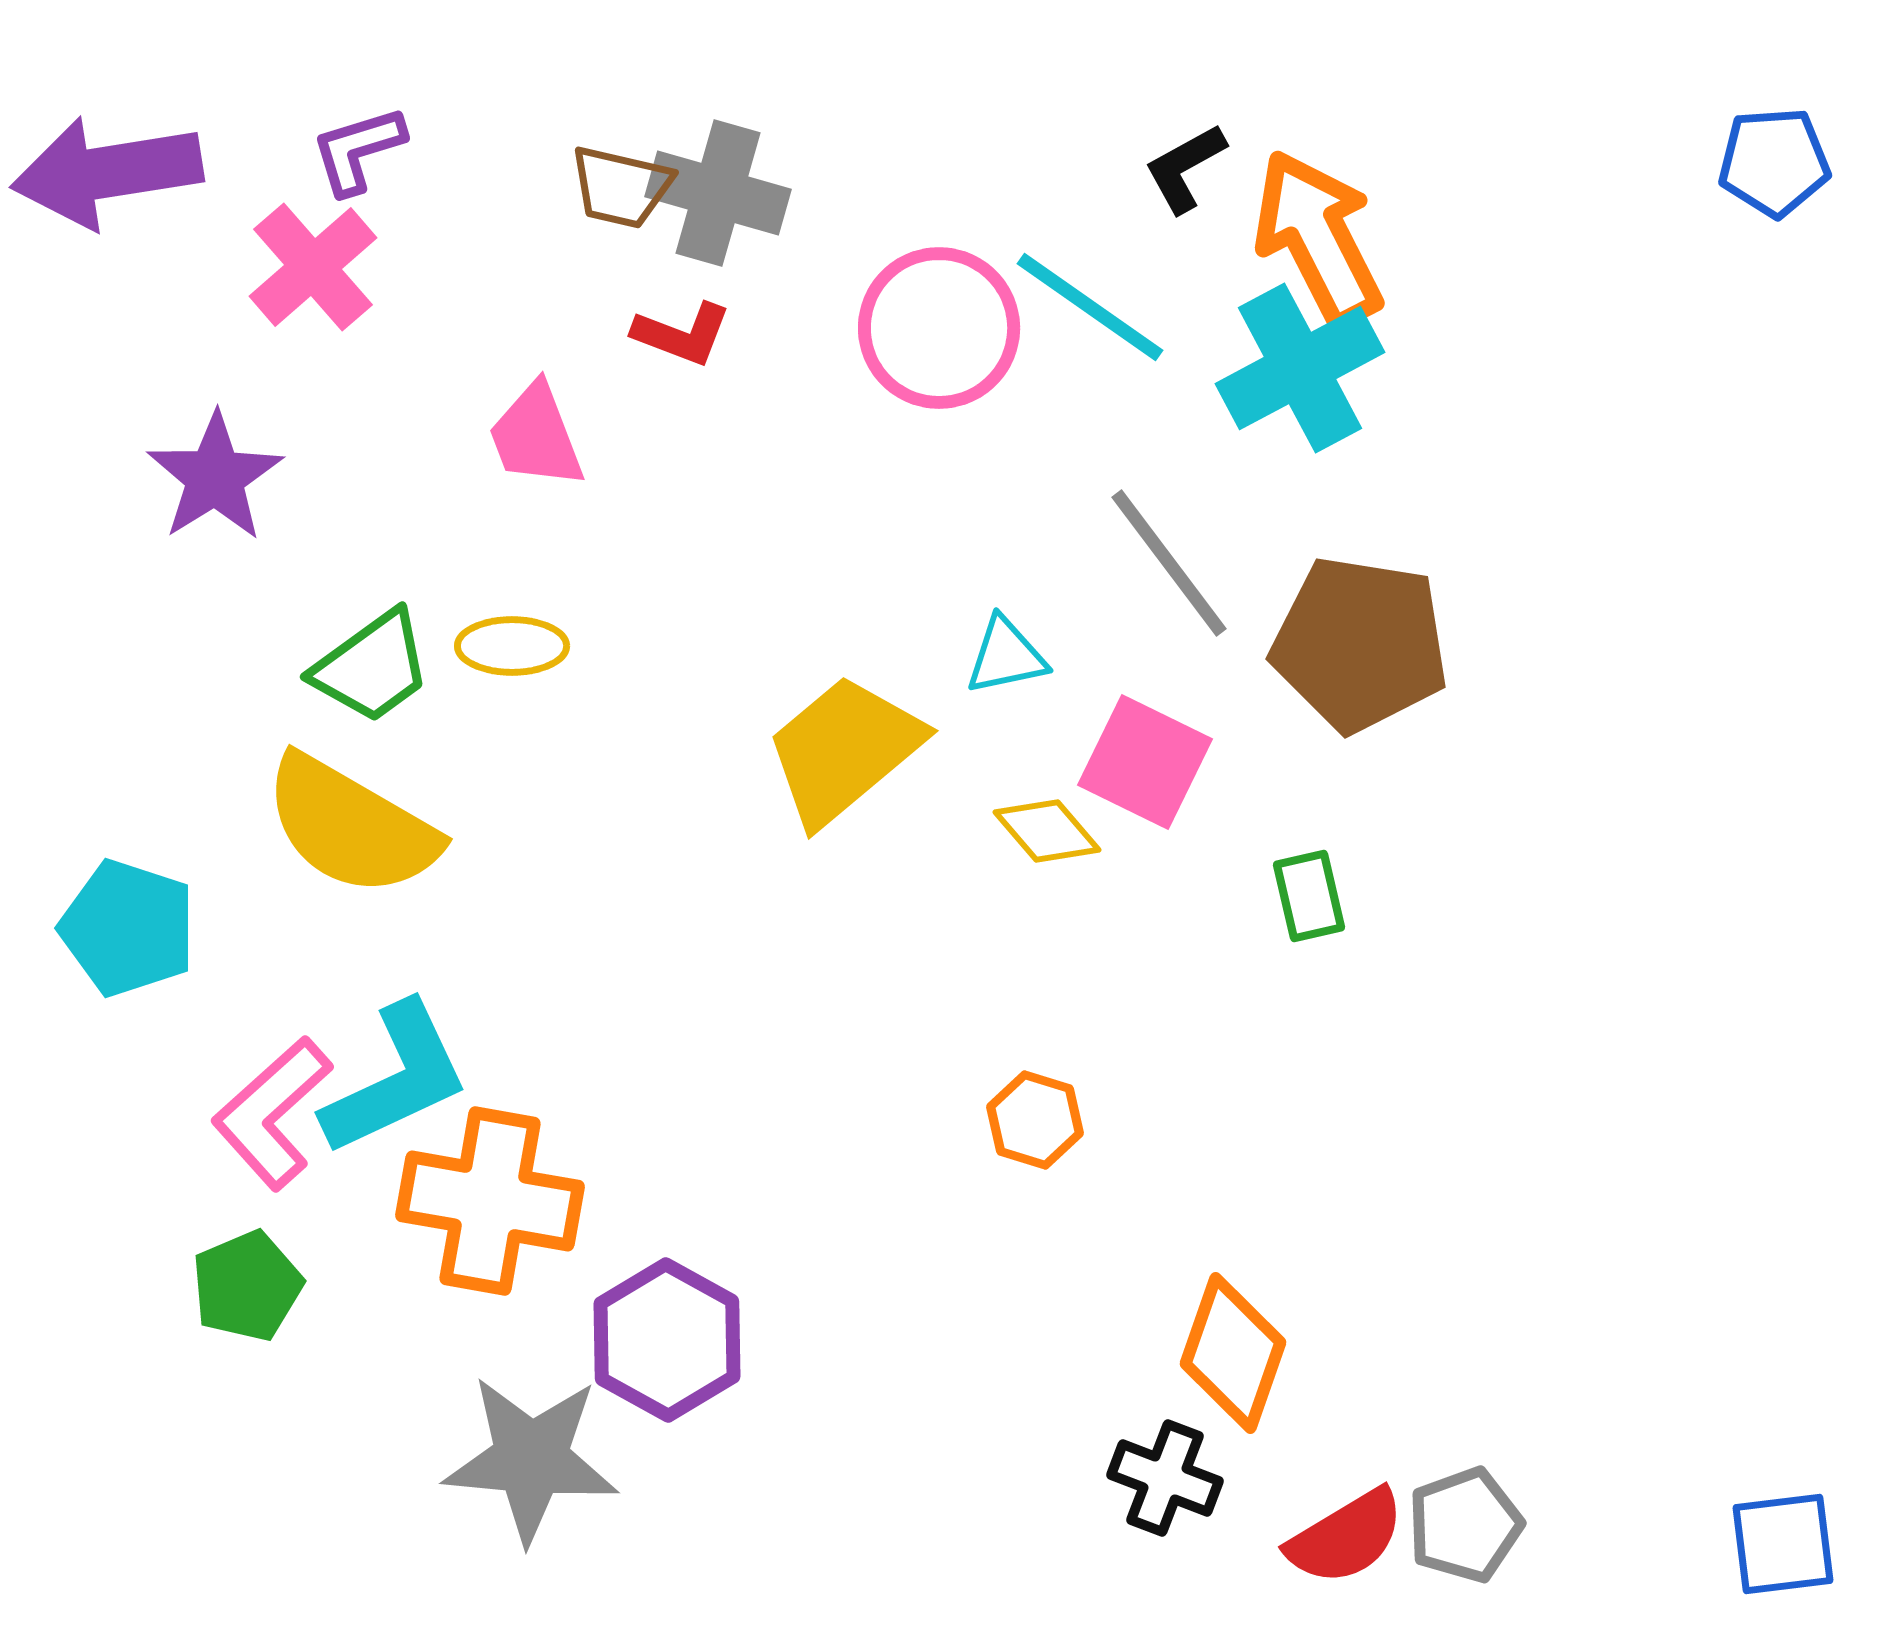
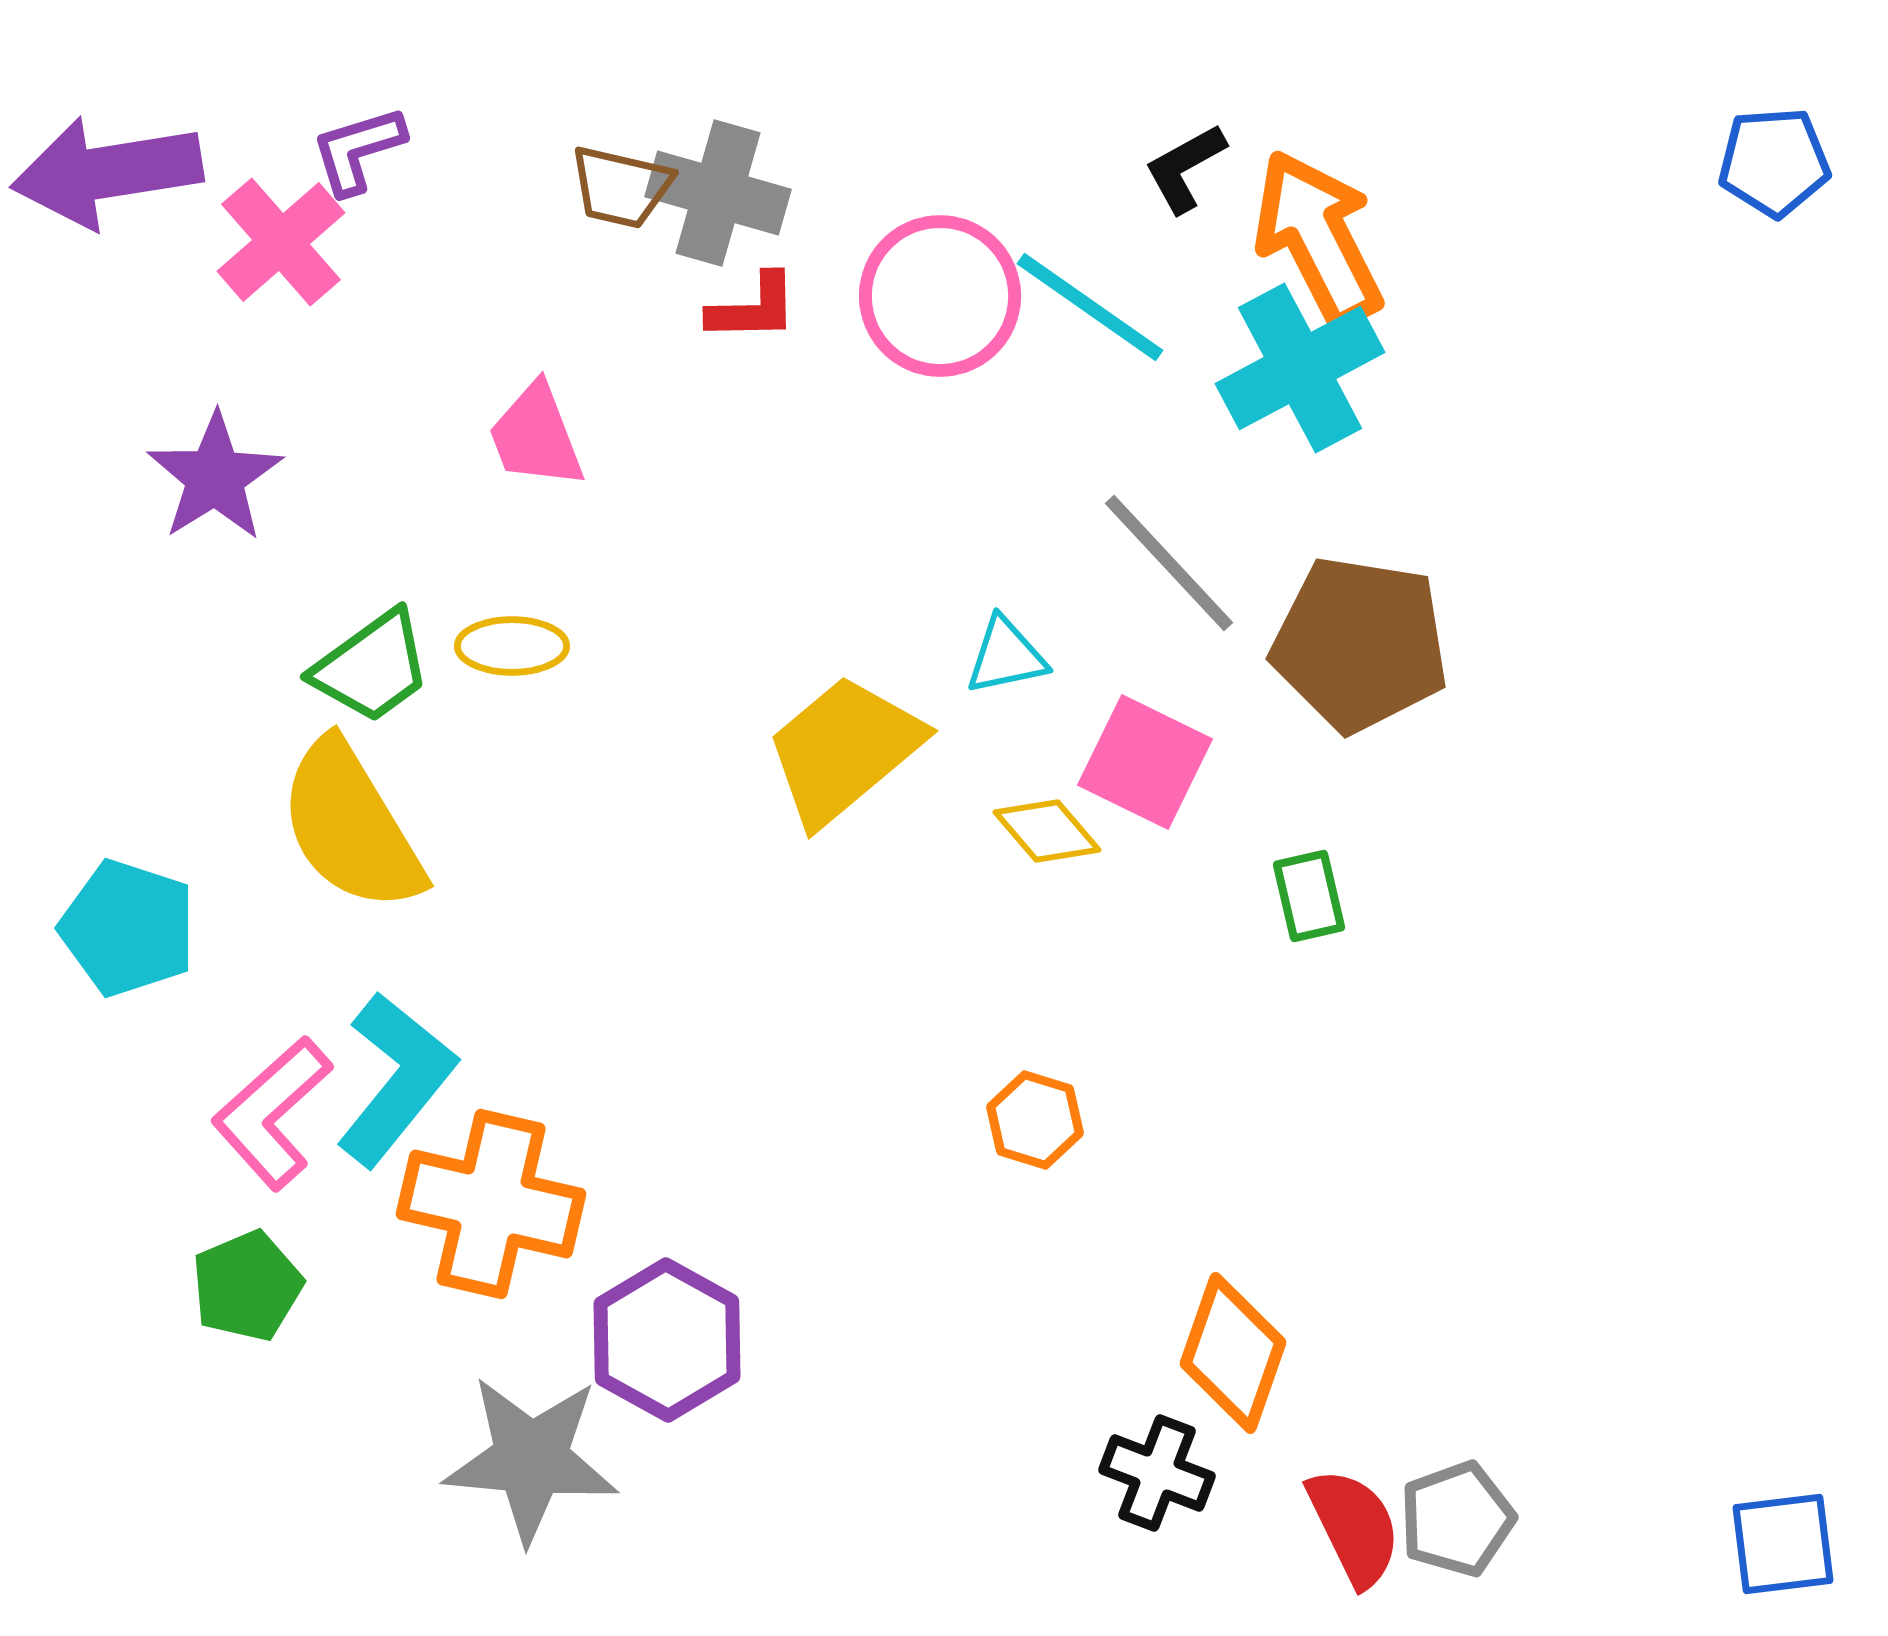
pink cross: moved 32 px left, 25 px up
pink circle: moved 1 px right, 32 px up
red L-shape: moved 71 px right, 26 px up; rotated 22 degrees counterclockwise
gray line: rotated 6 degrees counterclockwise
yellow semicircle: rotated 29 degrees clockwise
cyan L-shape: rotated 26 degrees counterclockwise
orange cross: moved 1 px right, 3 px down; rotated 3 degrees clockwise
black cross: moved 8 px left, 5 px up
gray pentagon: moved 8 px left, 6 px up
red semicircle: moved 8 px right, 10 px up; rotated 85 degrees counterclockwise
